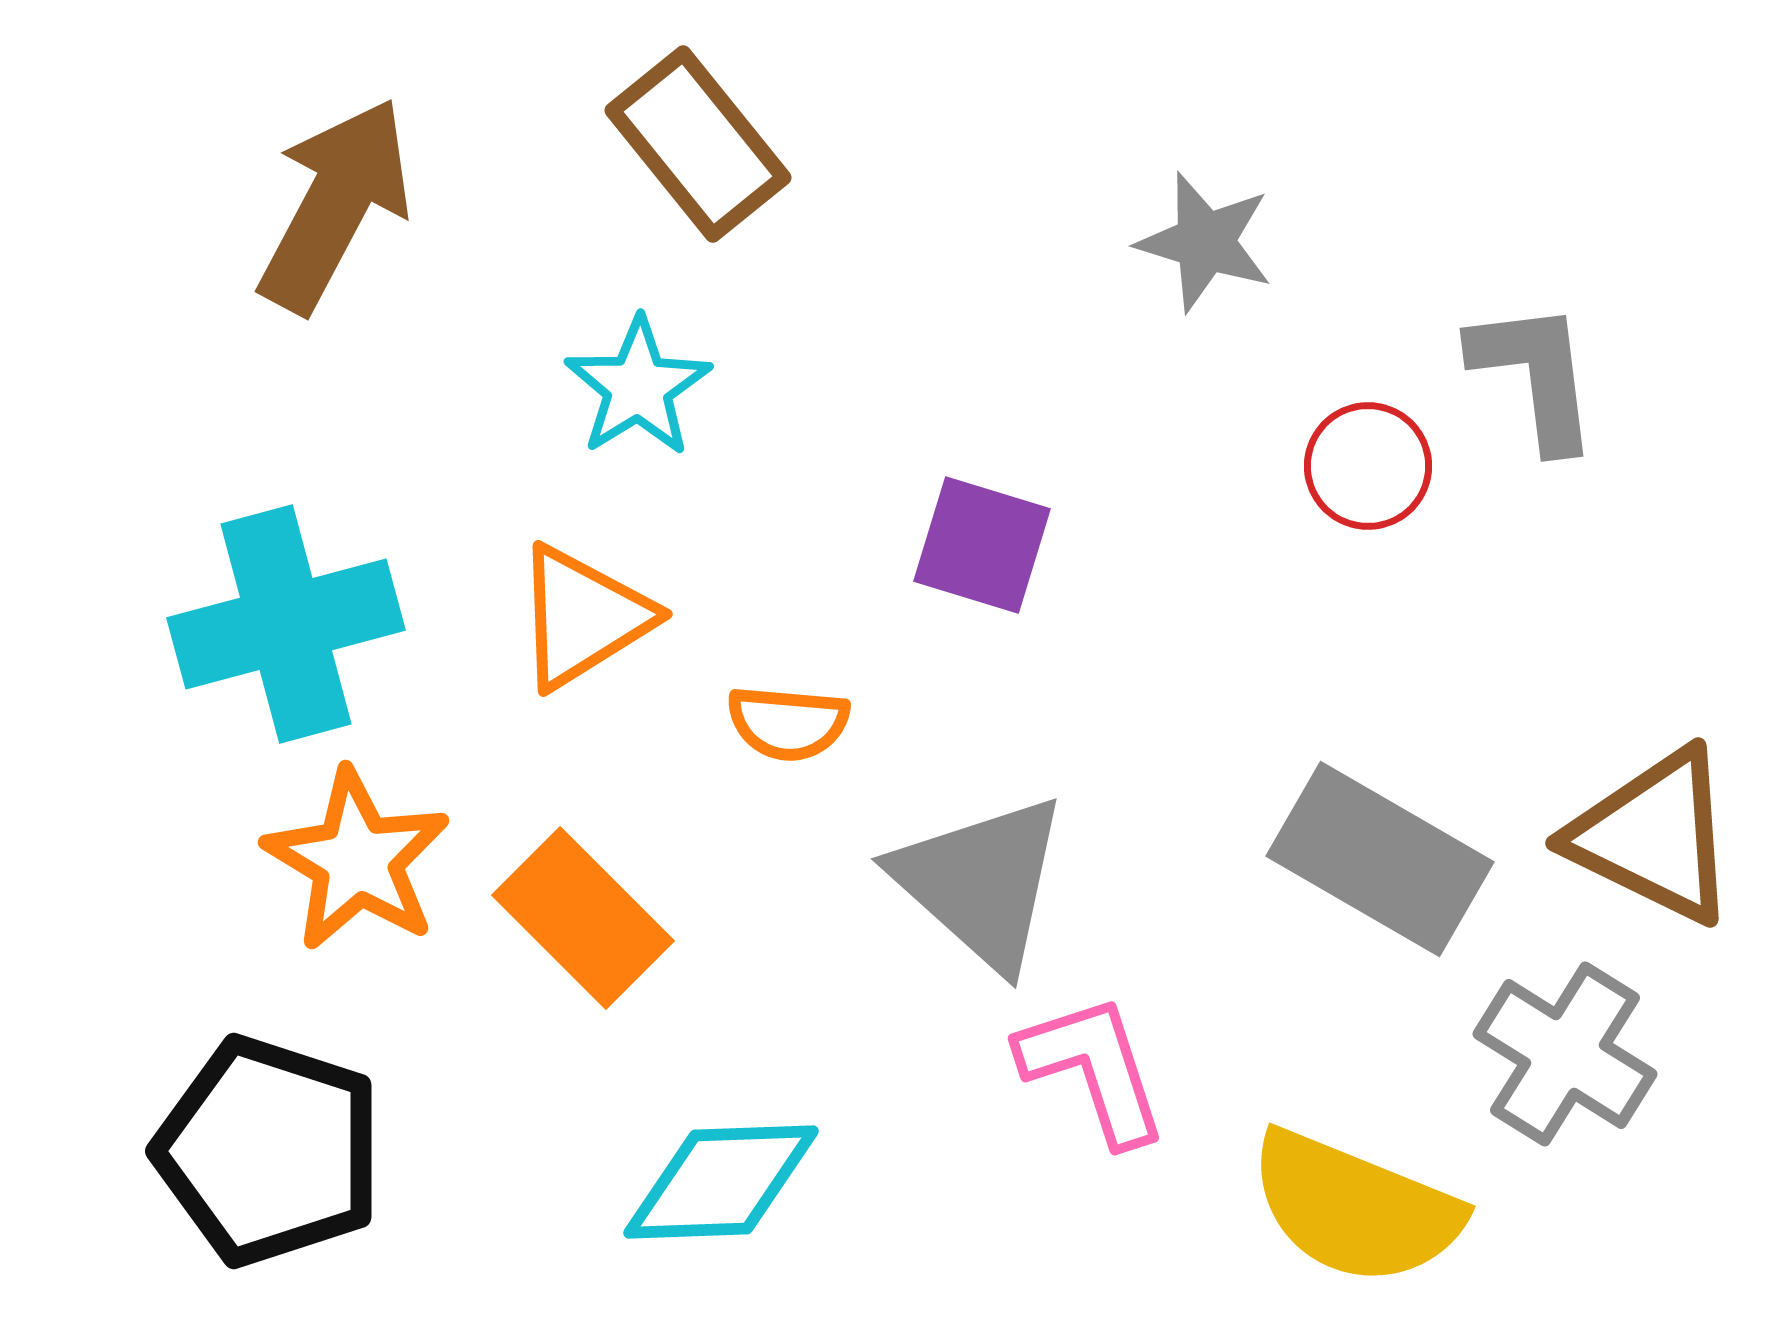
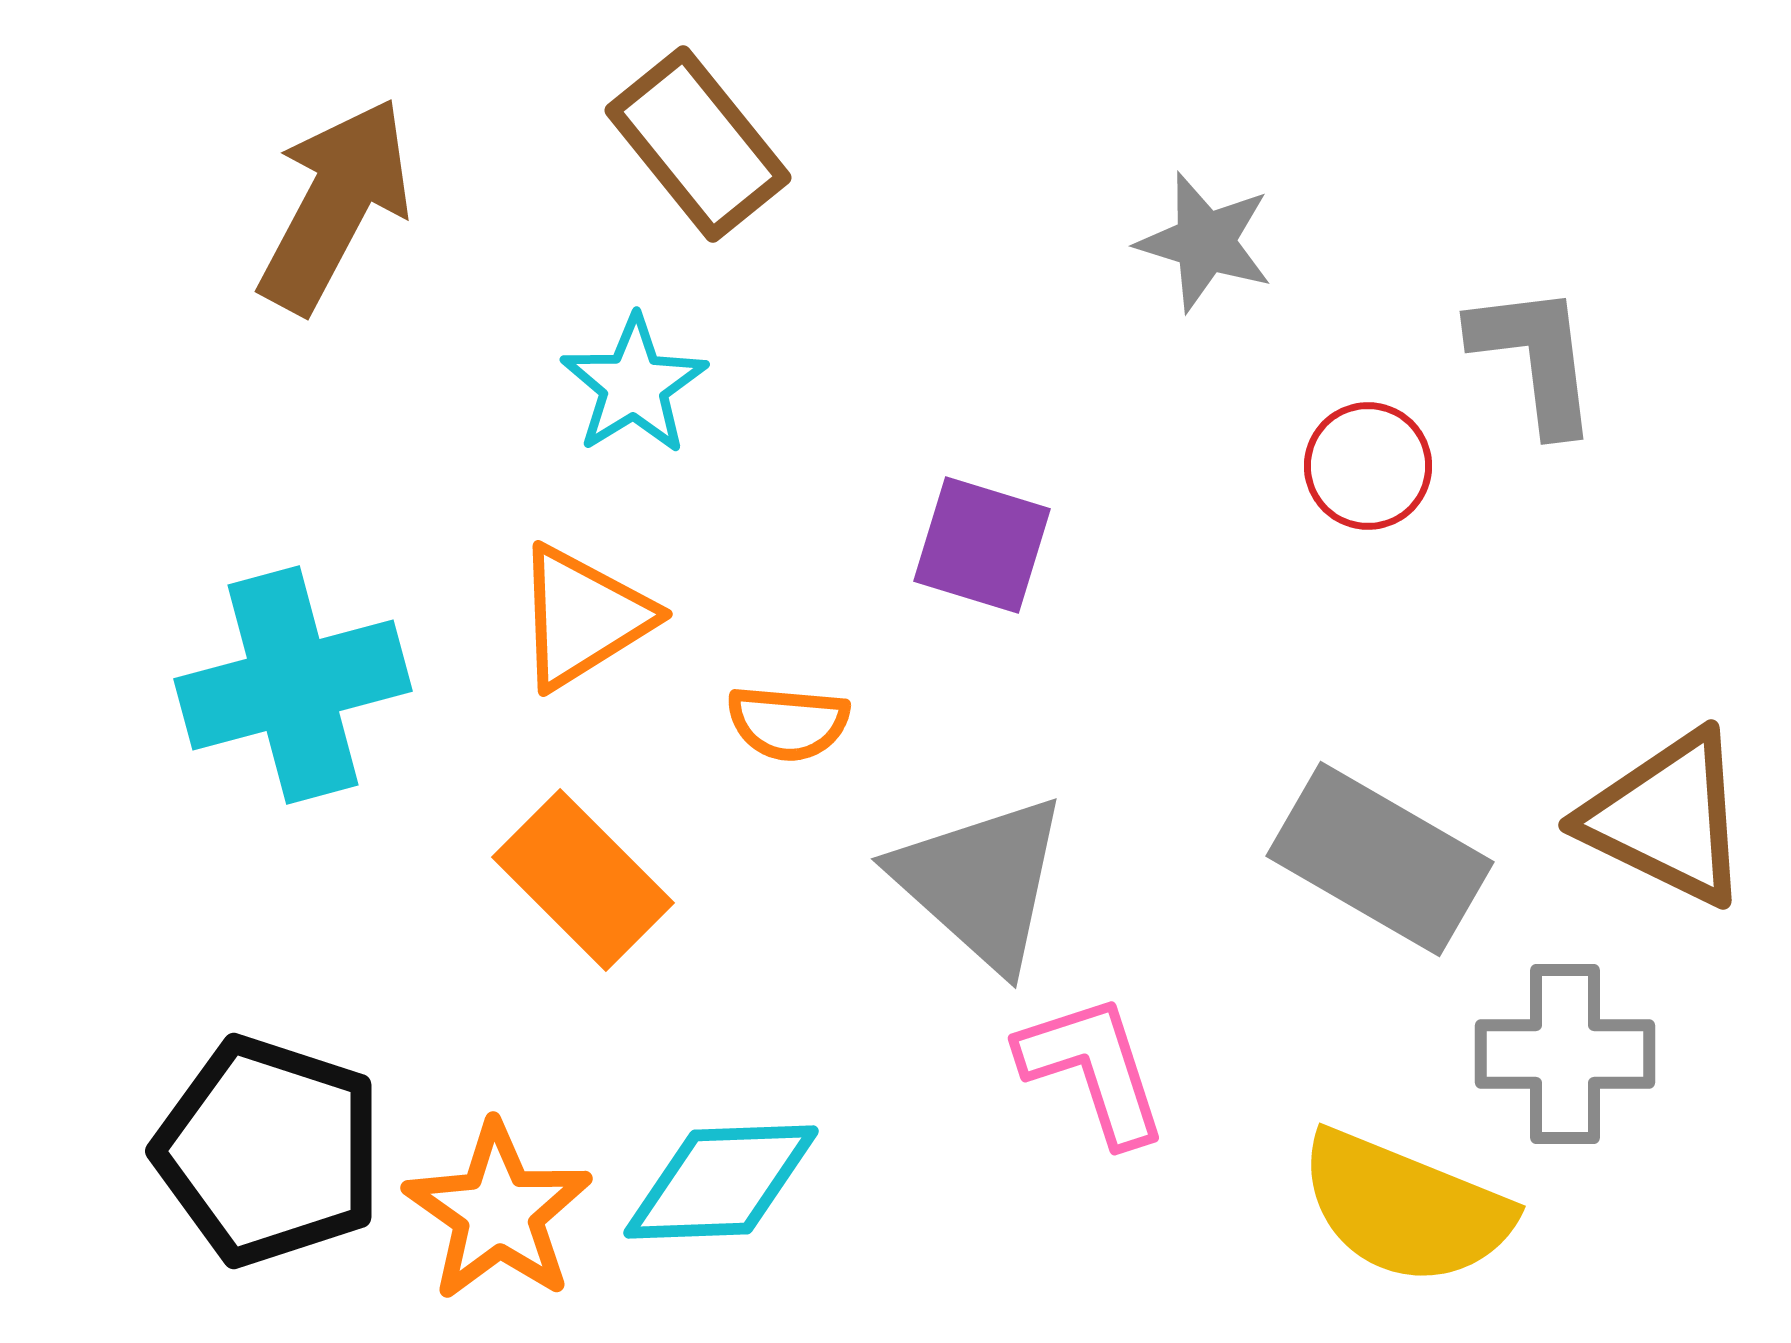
gray L-shape: moved 17 px up
cyan star: moved 4 px left, 2 px up
cyan cross: moved 7 px right, 61 px down
brown triangle: moved 13 px right, 18 px up
orange star: moved 141 px right, 352 px down; rotated 4 degrees clockwise
orange rectangle: moved 38 px up
gray cross: rotated 32 degrees counterclockwise
yellow semicircle: moved 50 px right
